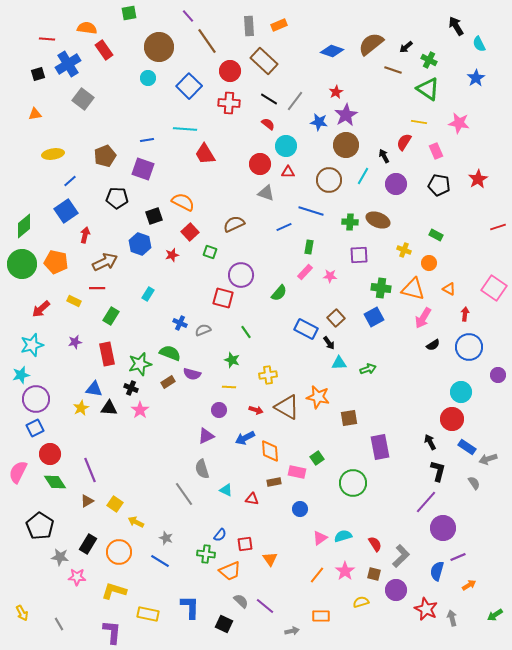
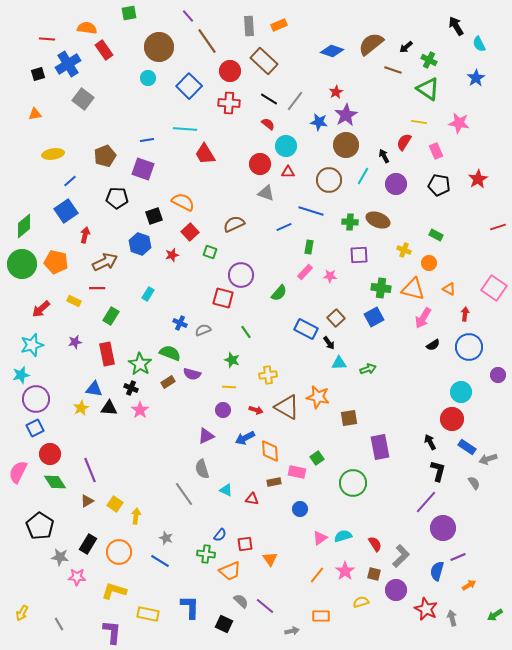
green star at (140, 364): rotated 25 degrees counterclockwise
purple circle at (219, 410): moved 4 px right
yellow arrow at (136, 522): moved 6 px up; rotated 70 degrees clockwise
yellow arrow at (22, 613): rotated 56 degrees clockwise
